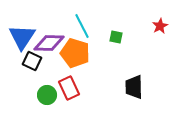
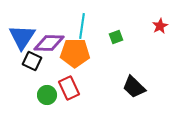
cyan line: rotated 35 degrees clockwise
green square: rotated 32 degrees counterclockwise
orange pentagon: rotated 16 degrees counterclockwise
black trapezoid: rotated 45 degrees counterclockwise
